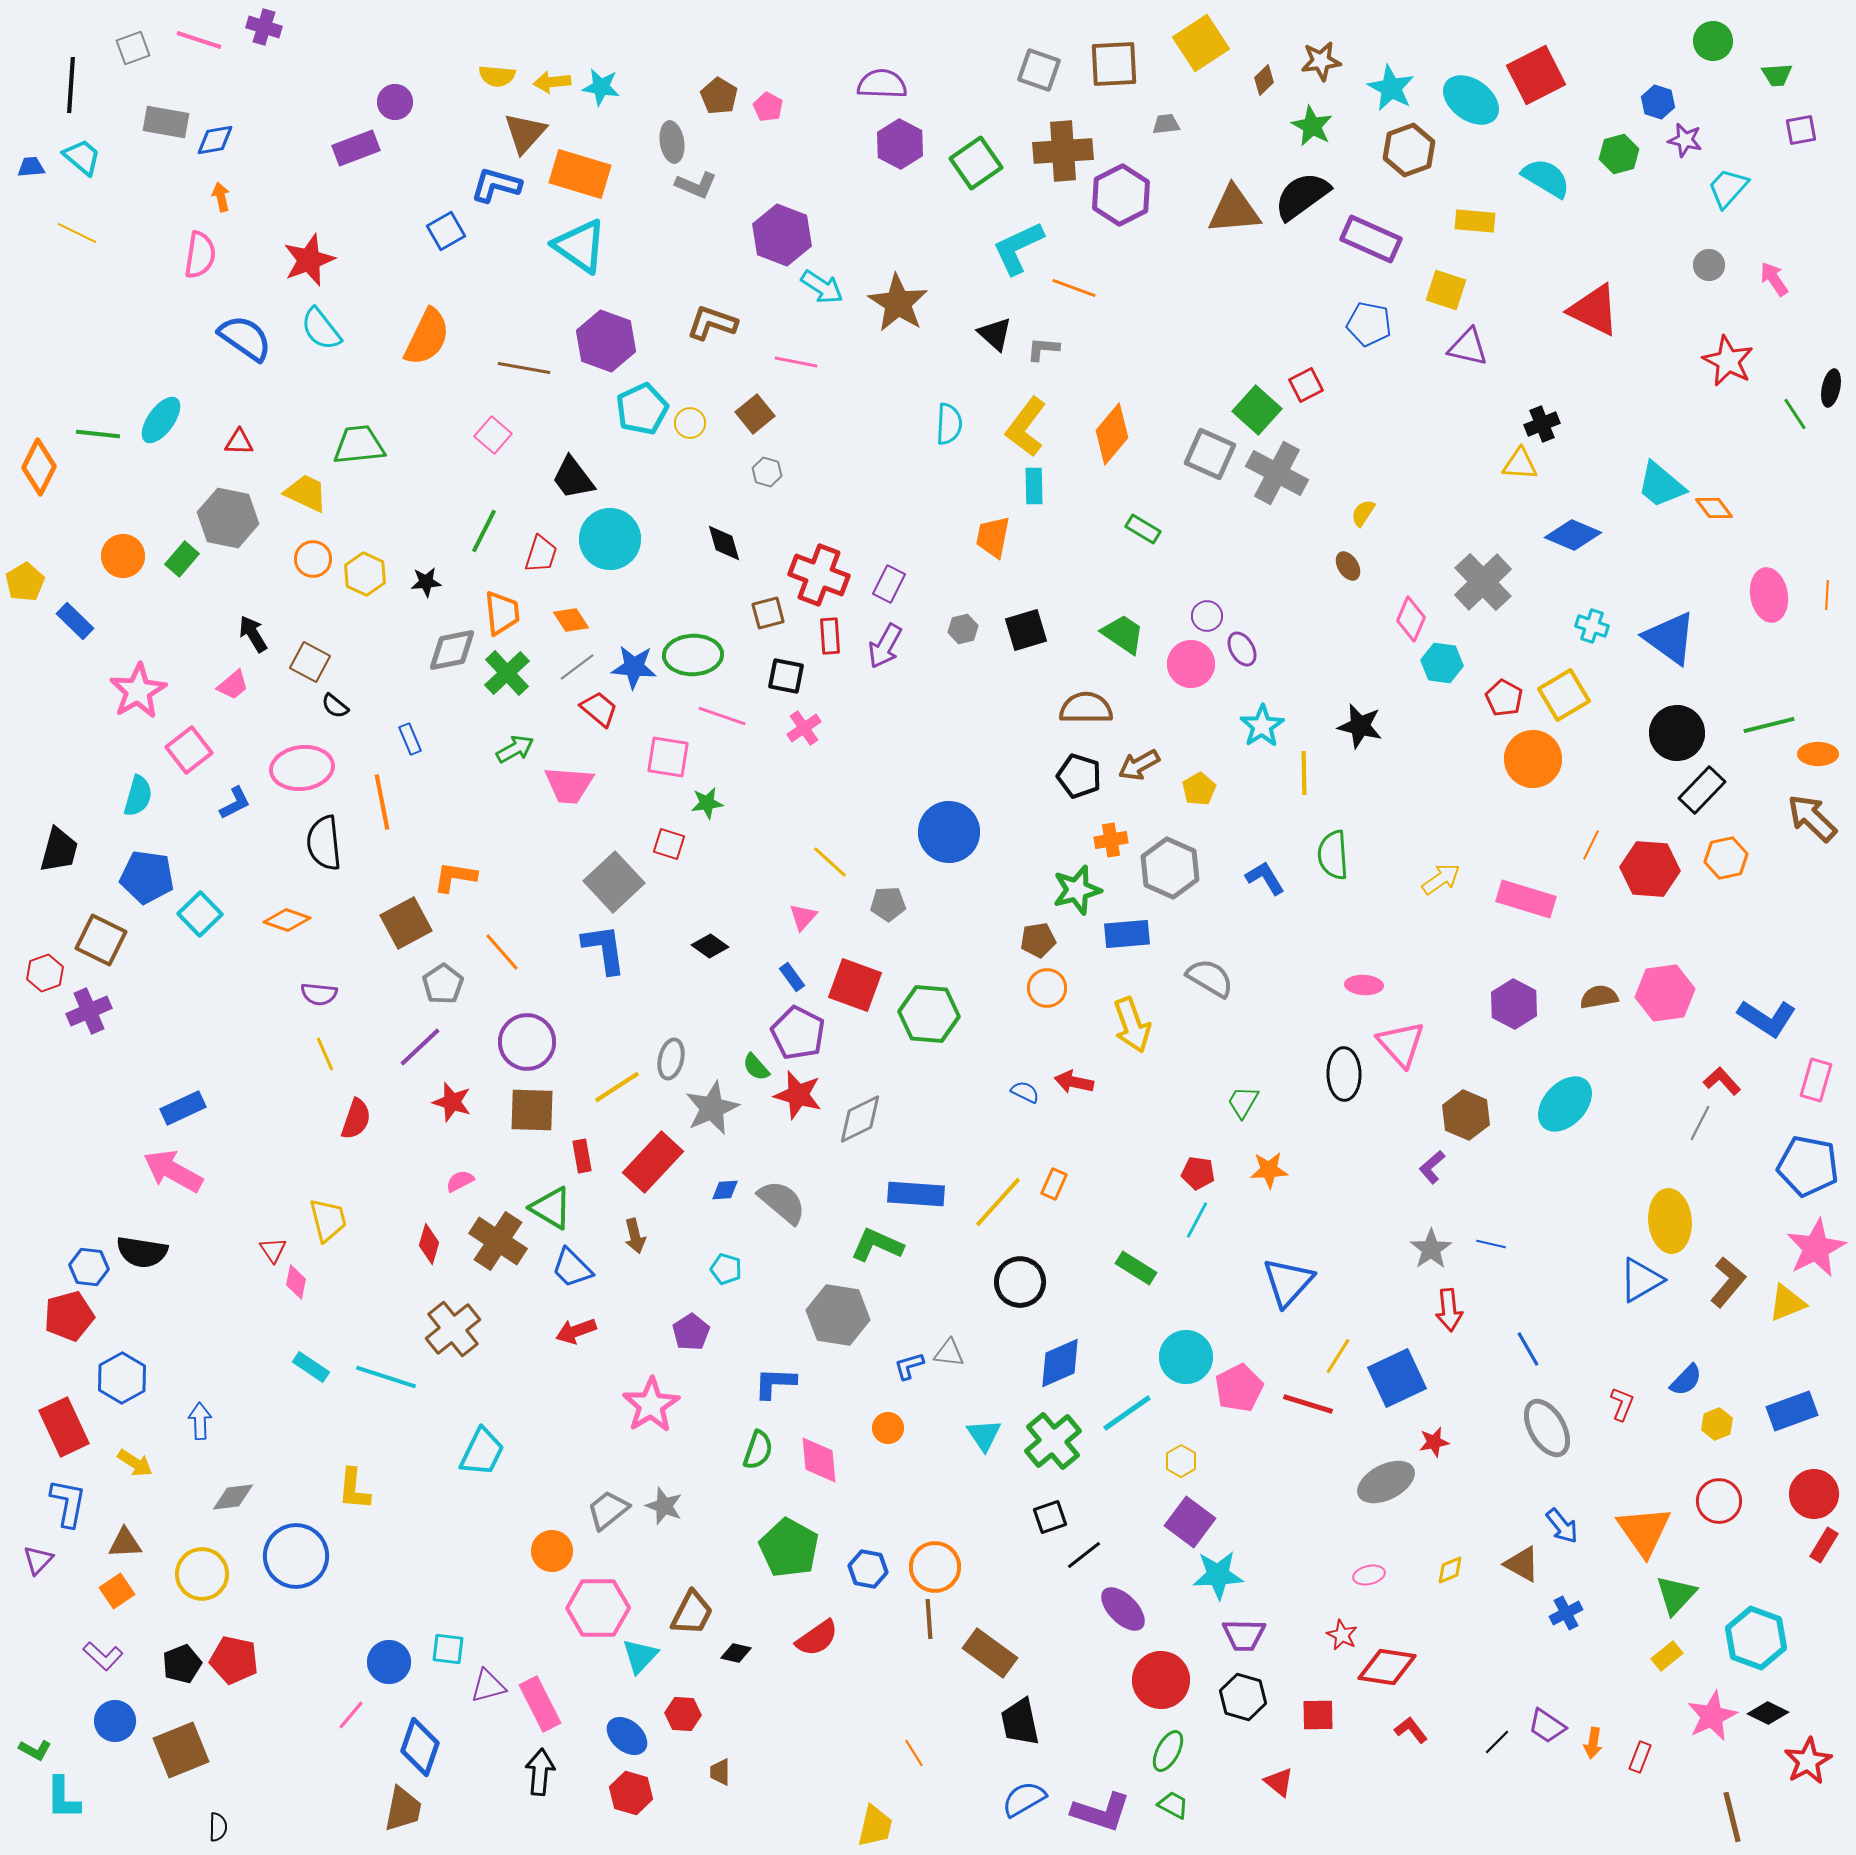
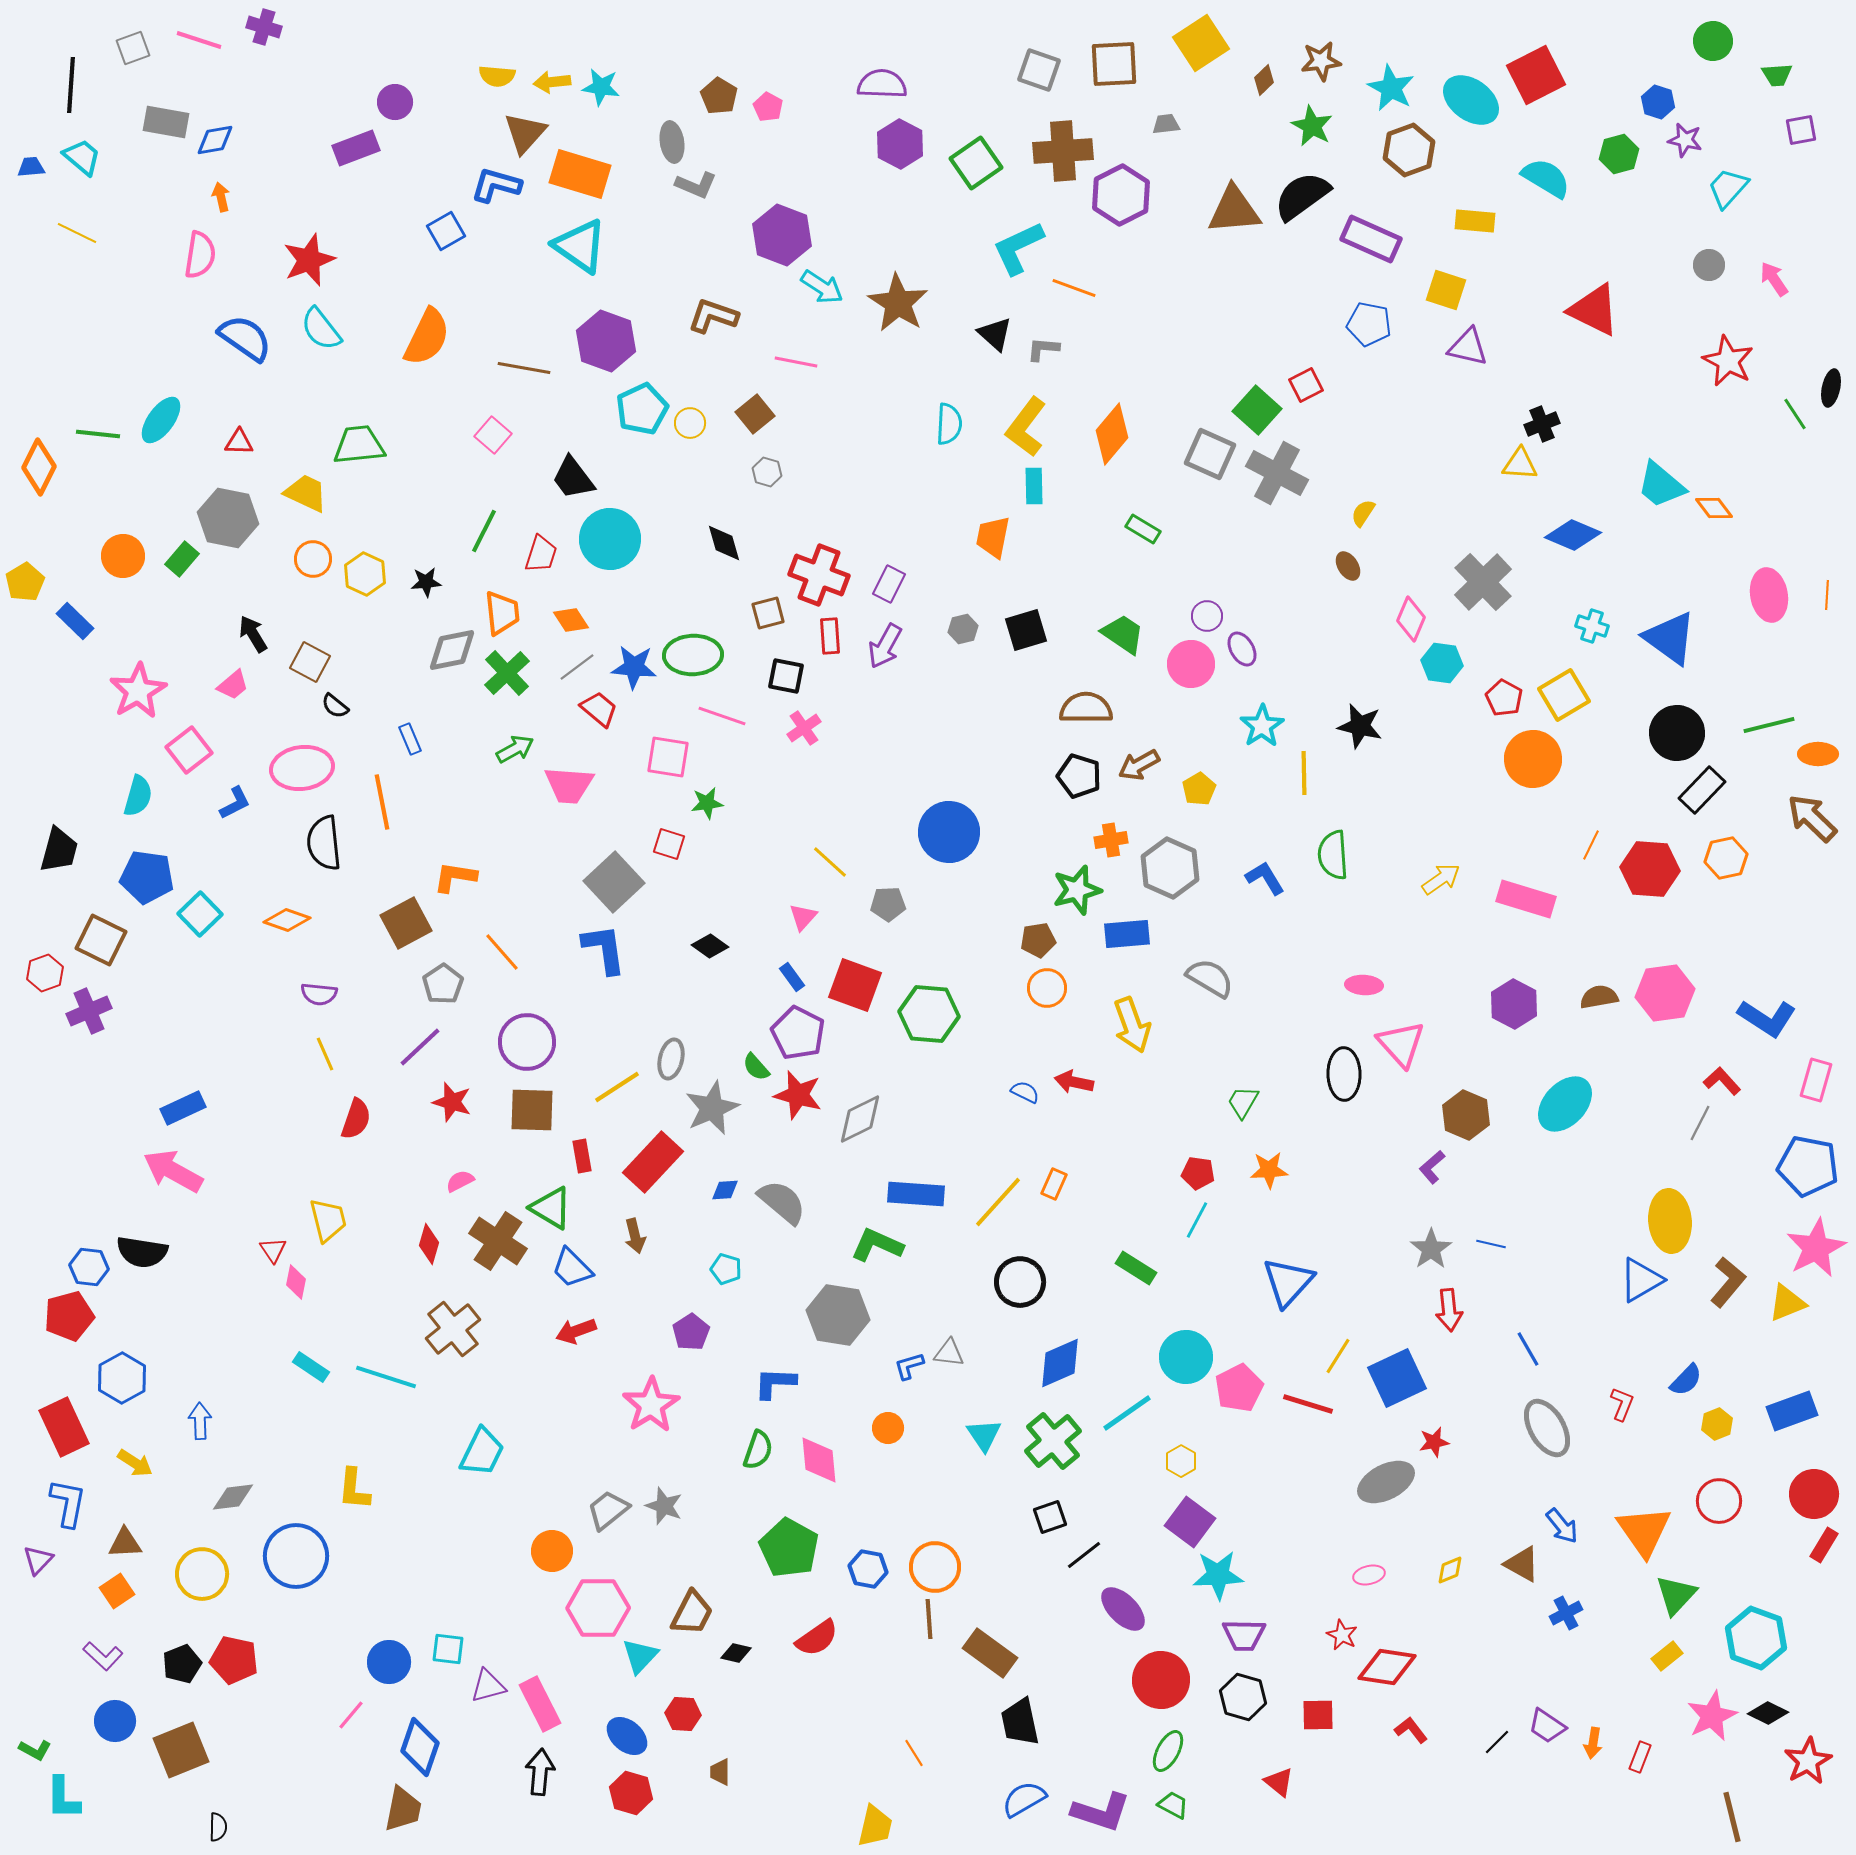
brown L-shape at (712, 323): moved 1 px right, 7 px up
